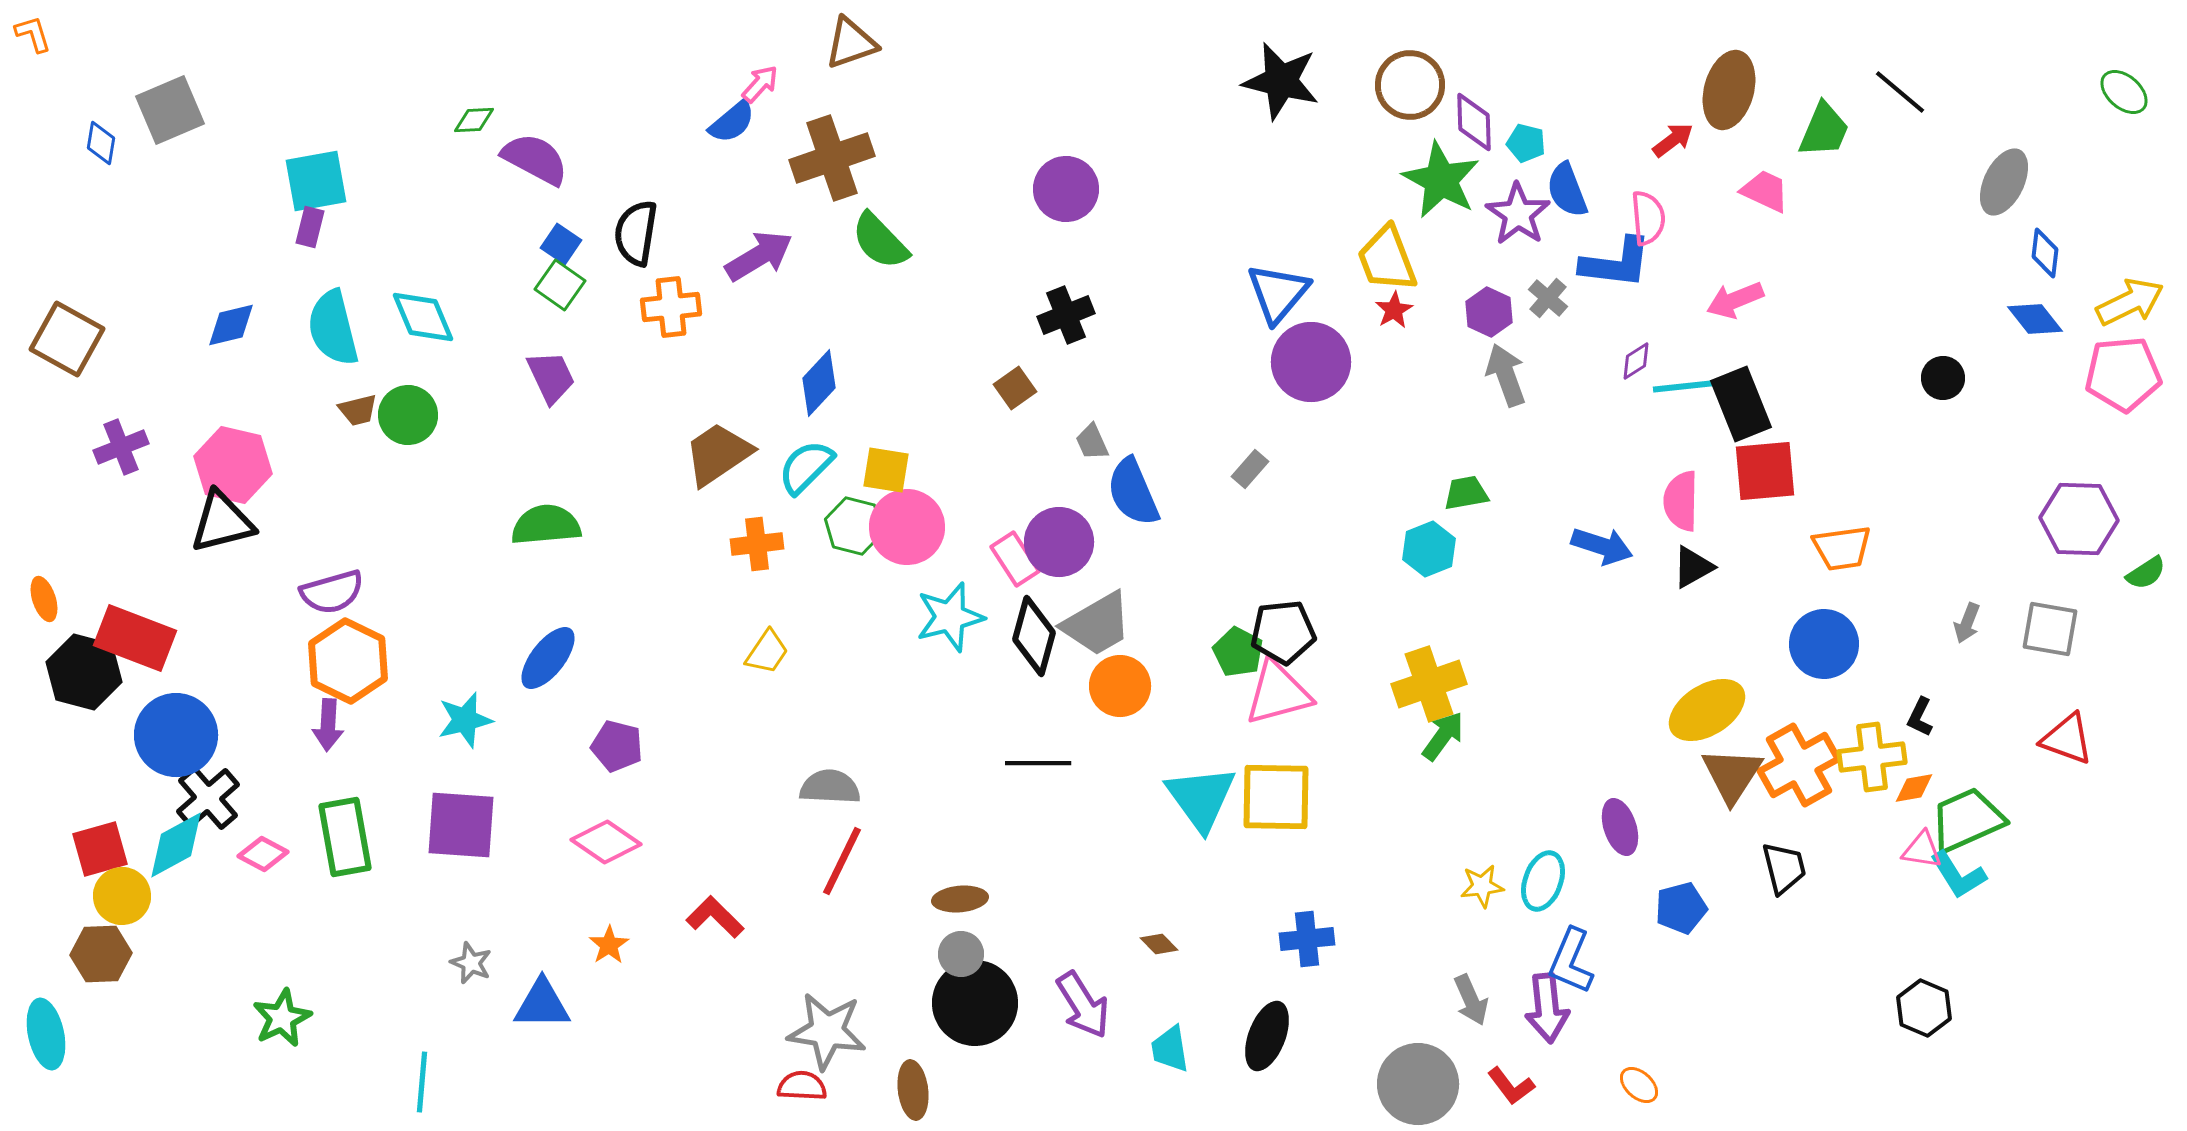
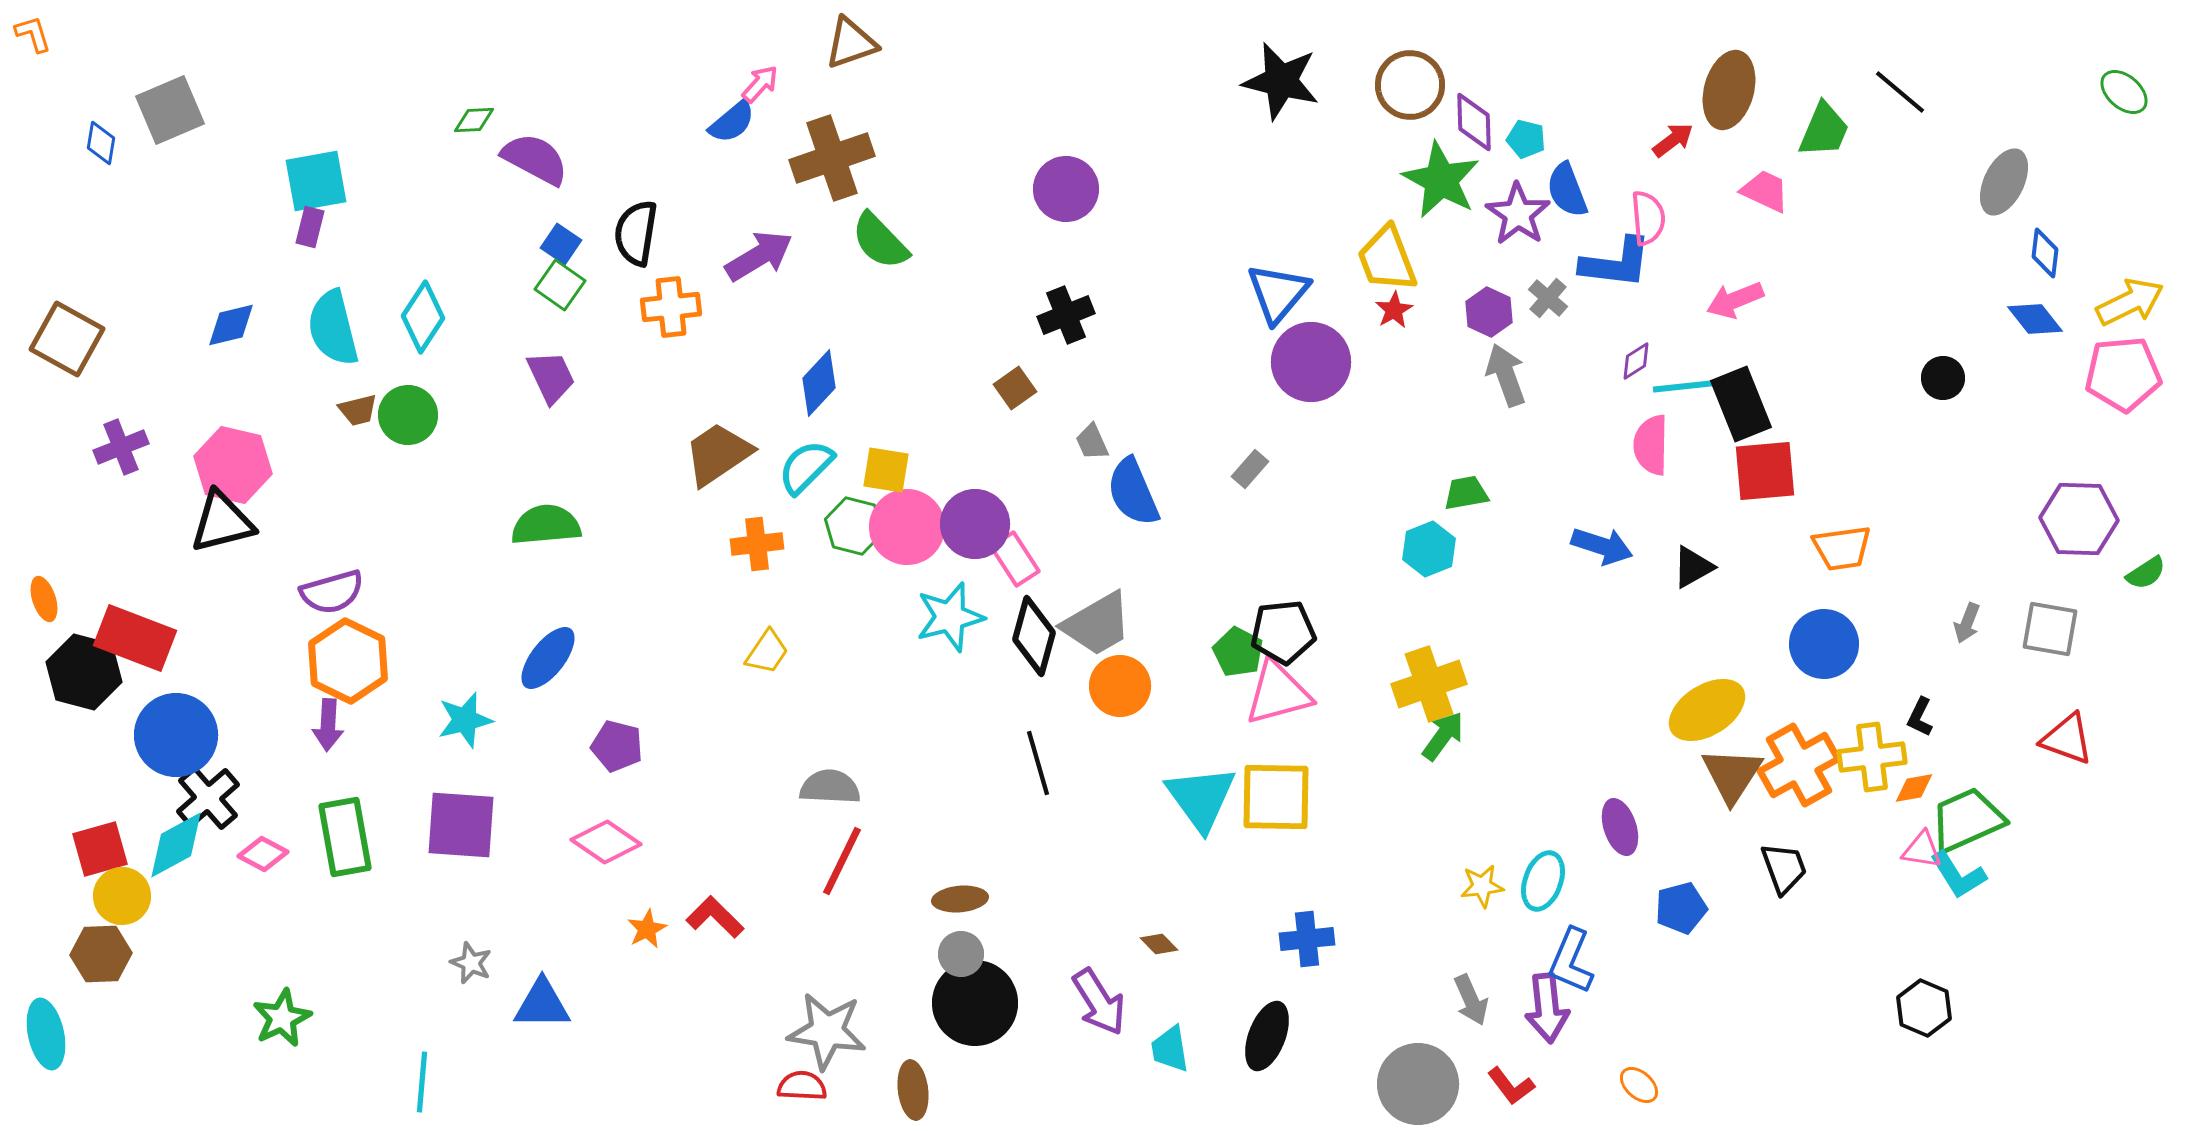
cyan pentagon at (1526, 143): moved 4 px up
cyan diamond at (423, 317): rotated 56 degrees clockwise
pink semicircle at (1681, 501): moved 30 px left, 56 px up
purple circle at (1059, 542): moved 84 px left, 18 px up
black line at (1038, 763): rotated 74 degrees clockwise
black trapezoid at (1784, 868): rotated 6 degrees counterclockwise
orange star at (609, 945): moved 38 px right, 16 px up; rotated 6 degrees clockwise
purple arrow at (1083, 1005): moved 16 px right, 3 px up
